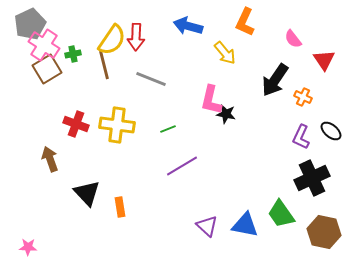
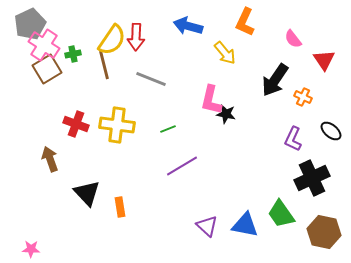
purple L-shape: moved 8 px left, 2 px down
pink star: moved 3 px right, 2 px down
